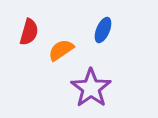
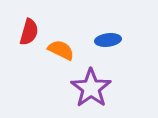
blue ellipse: moved 5 px right, 10 px down; rotated 60 degrees clockwise
orange semicircle: rotated 60 degrees clockwise
